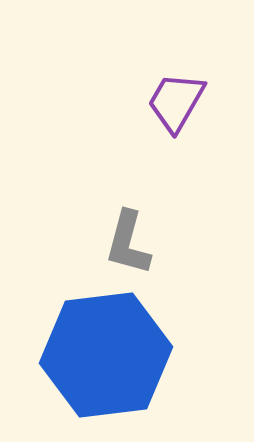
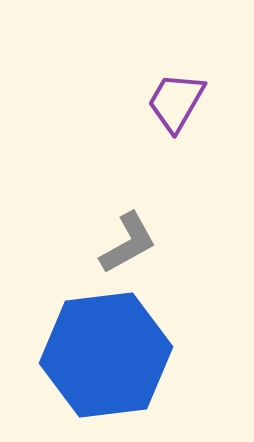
gray L-shape: rotated 134 degrees counterclockwise
